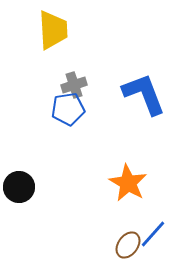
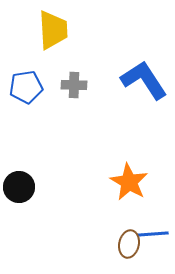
gray cross: rotated 20 degrees clockwise
blue L-shape: moved 14 px up; rotated 12 degrees counterclockwise
blue pentagon: moved 42 px left, 22 px up
orange star: moved 1 px right, 1 px up
blue line: rotated 44 degrees clockwise
brown ellipse: moved 1 px right, 1 px up; rotated 24 degrees counterclockwise
